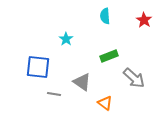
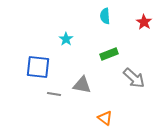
red star: moved 2 px down
green rectangle: moved 2 px up
gray triangle: moved 3 px down; rotated 24 degrees counterclockwise
orange triangle: moved 15 px down
